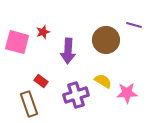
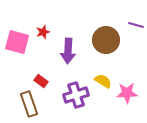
purple line: moved 2 px right
